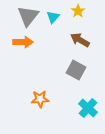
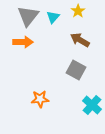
cyan cross: moved 4 px right, 3 px up
